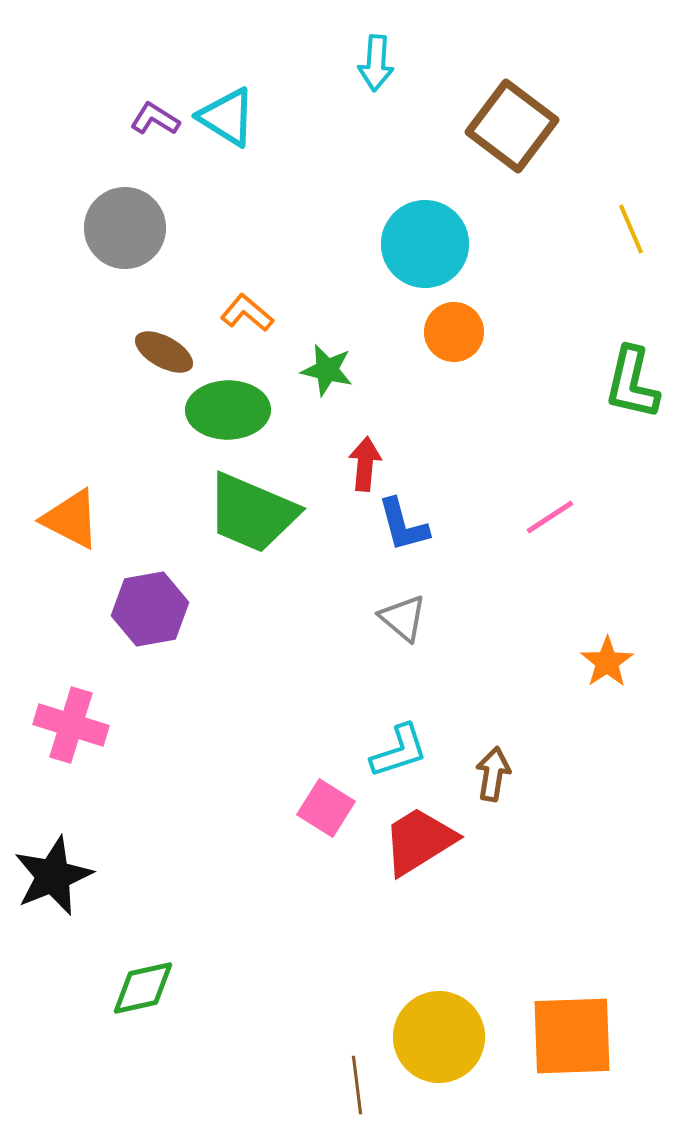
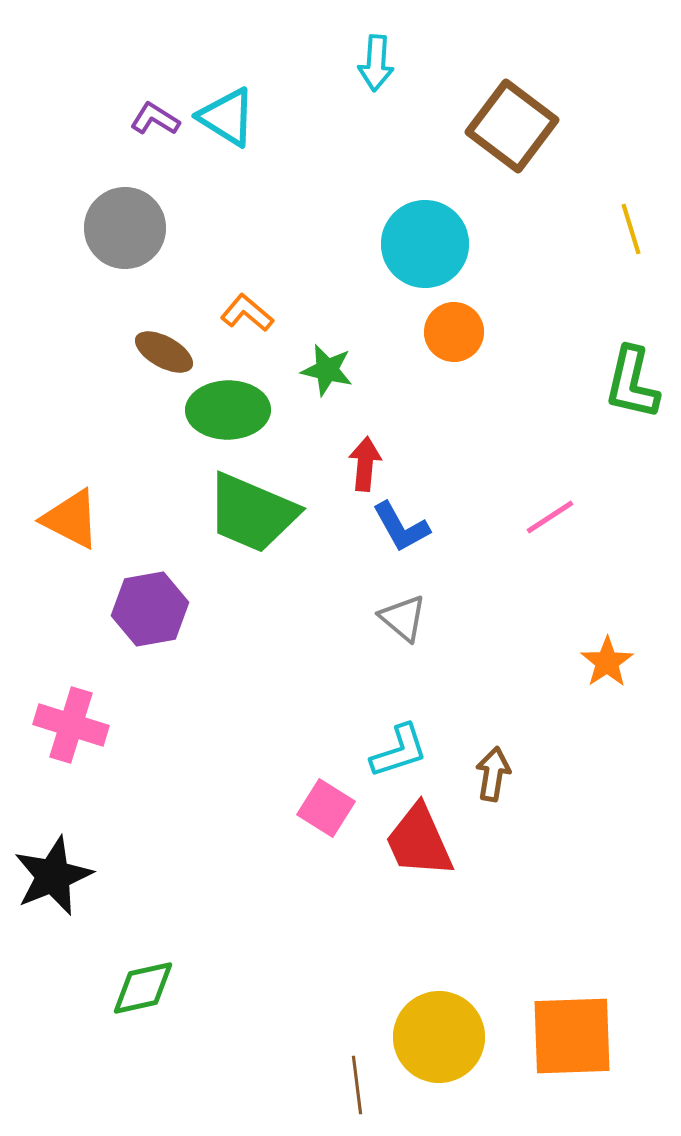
yellow line: rotated 6 degrees clockwise
blue L-shape: moved 2 px left, 2 px down; rotated 14 degrees counterclockwise
red trapezoid: rotated 82 degrees counterclockwise
